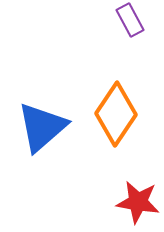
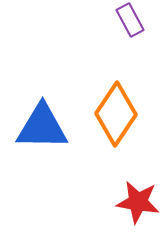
blue triangle: rotated 42 degrees clockwise
